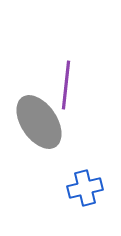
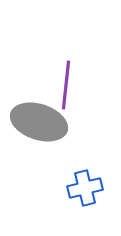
gray ellipse: rotated 38 degrees counterclockwise
